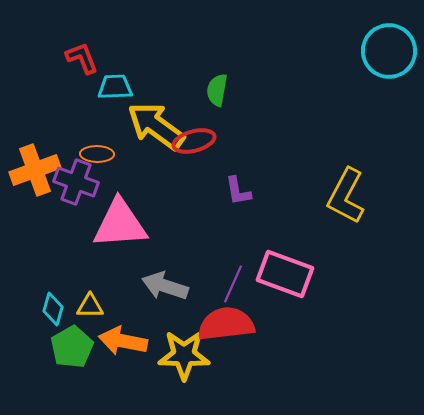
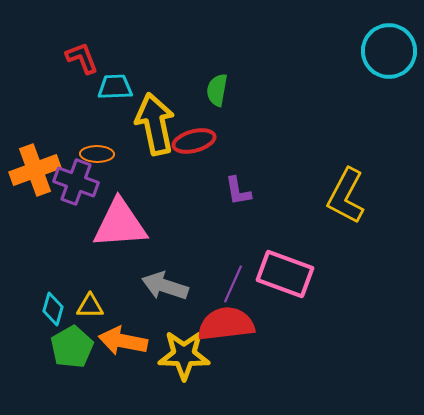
yellow arrow: moved 1 px left, 2 px up; rotated 42 degrees clockwise
